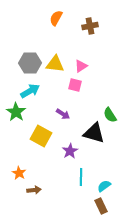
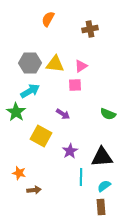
orange semicircle: moved 8 px left, 1 px down
brown cross: moved 3 px down
pink square: rotated 16 degrees counterclockwise
green semicircle: moved 2 px left, 1 px up; rotated 35 degrees counterclockwise
black triangle: moved 8 px right, 24 px down; rotated 20 degrees counterclockwise
orange star: rotated 16 degrees counterclockwise
brown rectangle: moved 1 px down; rotated 21 degrees clockwise
